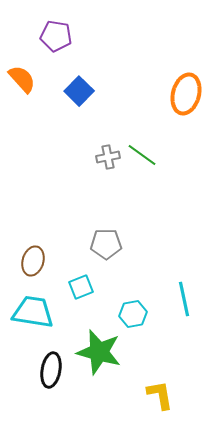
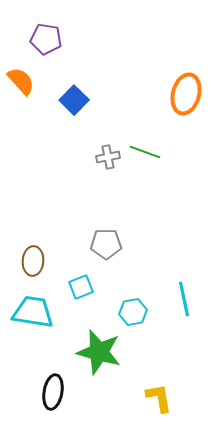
purple pentagon: moved 10 px left, 3 px down
orange semicircle: moved 1 px left, 2 px down
blue square: moved 5 px left, 9 px down
green line: moved 3 px right, 3 px up; rotated 16 degrees counterclockwise
brown ellipse: rotated 12 degrees counterclockwise
cyan hexagon: moved 2 px up
black ellipse: moved 2 px right, 22 px down
yellow L-shape: moved 1 px left, 3 px down
